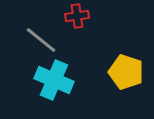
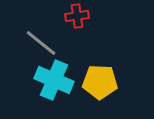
gray line: moved 3 px down
yellow pentagon: moved 26 px left, 10 px down; rotated 16 degrees counterclockwise
